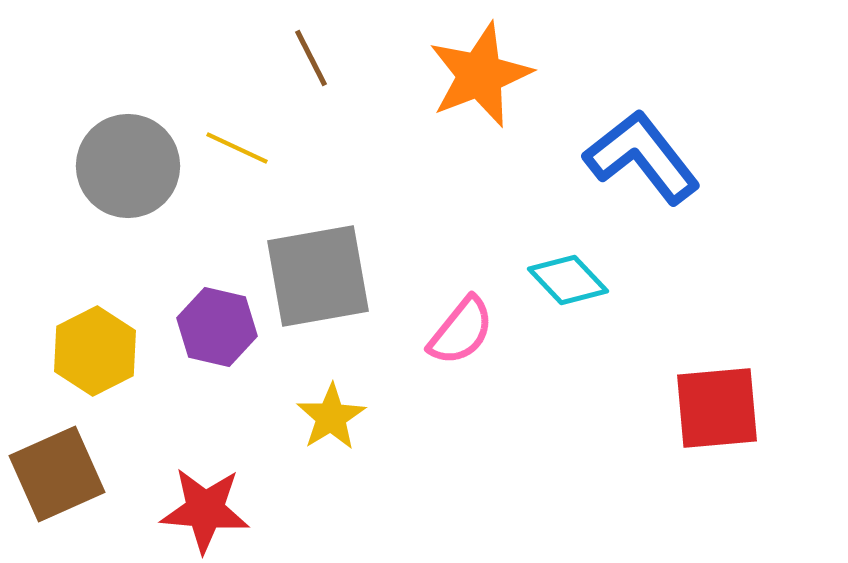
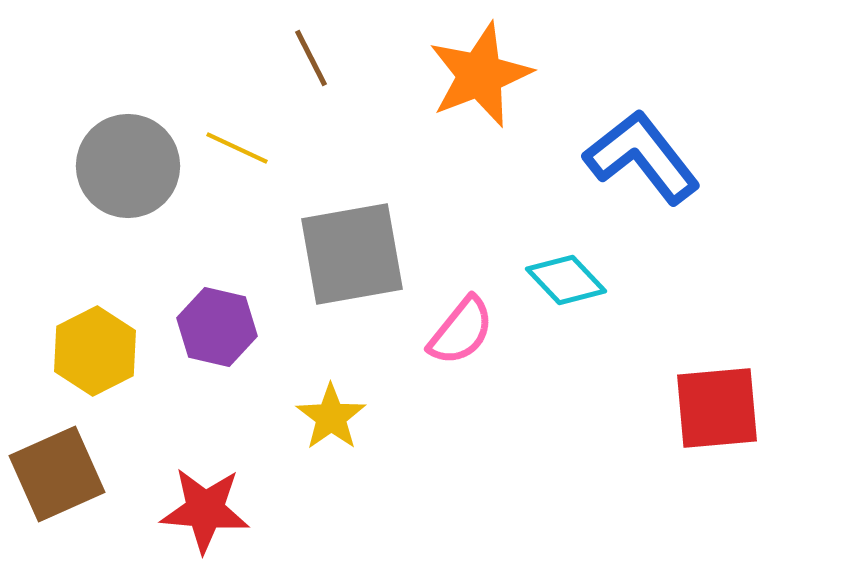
gray square: moved 34 px right, 22 px up
cyan diamond: moved 2 px left
yellow star: rotated 4 degrees counterclockwise
